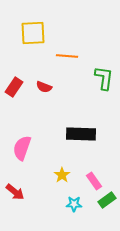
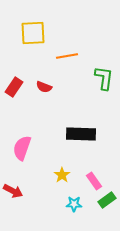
orange line: rotated 15 degrees counterclockwise
red arrow: moved 2 px left, 1 px up; rotated 12 degrees counterclockwise
